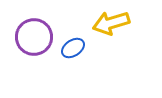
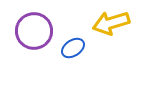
purple circle: moved 6 px up
